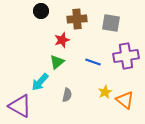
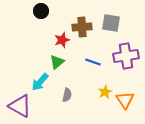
brown cross: moved 5 px right, 8 px down
orange triangle: rotated 18 degrees clockwise
